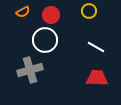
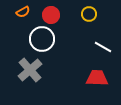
yellow circle: moved 3 px down
white circle: moved 3 px left, 1 px up
white line: moved 7 px right
gray cross: rotated 25 degrees counterclockwise
